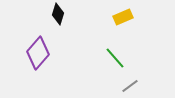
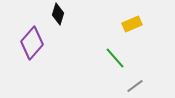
yellow rectangle: moved 9 px right, 7 px down
purple diamond: moved 6 px left, 10 px up
gray line: moved 5 px right
